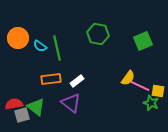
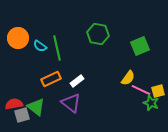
green square: moved 3 px left, 5 px down
orange rectangle: rotated 18 degrees counterclockwise
pink line: moved 1 px right, 4 px down
yellow square: rotated 24 degrees counterclockwise
